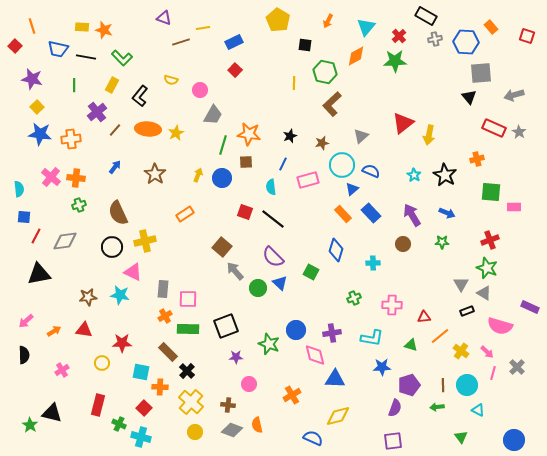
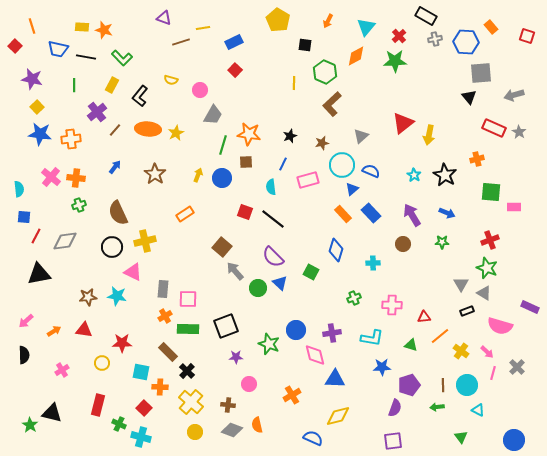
green hexagon at (325, 72): rotated 10 degrees clockwise
cyan star at (120, 295): moved 3 px left, 1 px down
